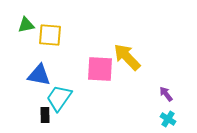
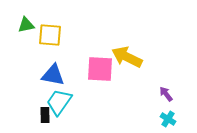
yellow arrow: rotated 20 degrees counterclockwise
blue triangle: moved 14 px right
cyan trapezoid: moved 4 px down
